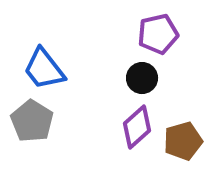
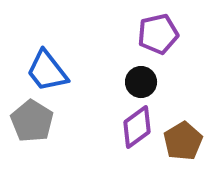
blue trapezoid: moved 3 px right, 2 px down
black circle: moved 1 px left, 4 px down
purple diamond: rotated 6 degrees clockwise
brown pentagon: rotated 15 degrees counterclockwise
